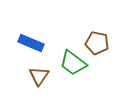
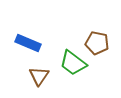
blue rectangle: moved 3 px left
